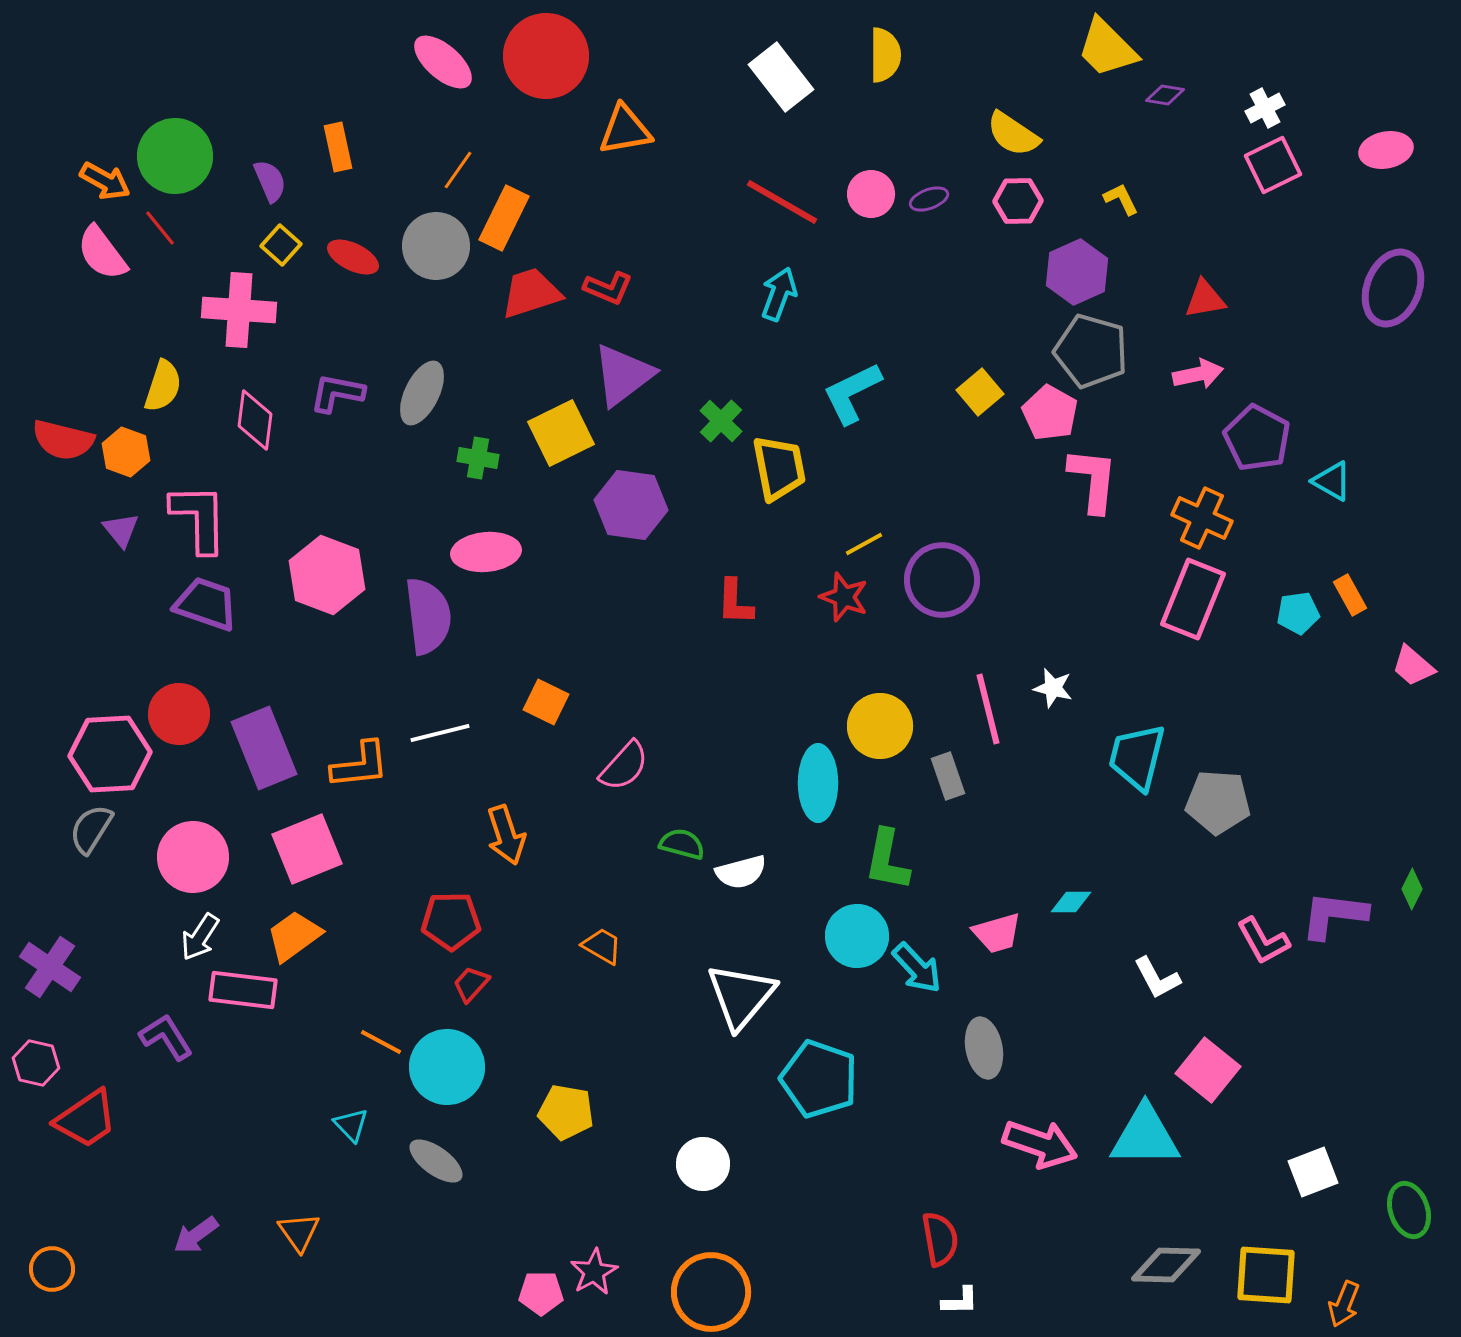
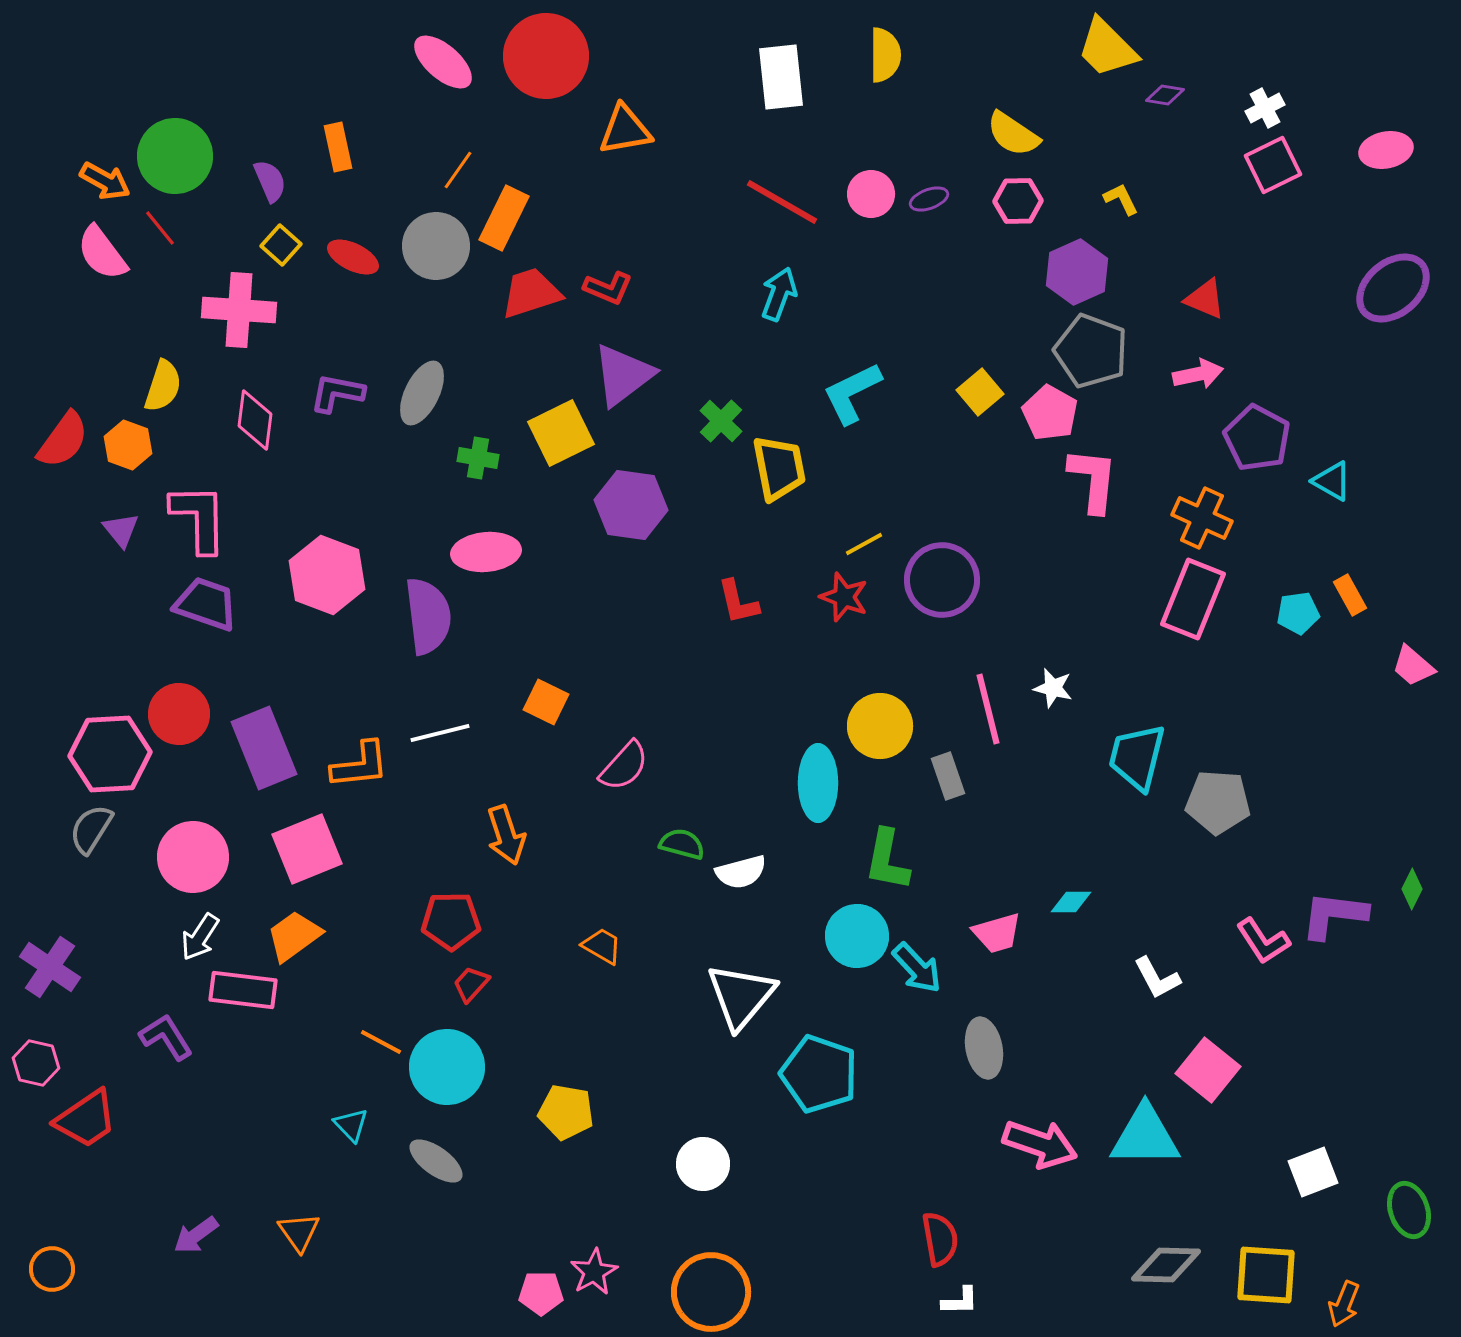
white rectangle at (781, 77): rotated 32 degrees clockwise
purple ellipse at (1393, 288): rotated 28 degrees clockwise
red triangle at (1205, 299): rotated 33 degrees clockwise
gray pentagon at (1091, 351): rotated 4 degrees clockwise
red semicircle at (63, 440): rotated 68 degrees counterclockwise
orange hexagon at (126, 452): moved 2 px right, 7 px up
red L-shape at (735, 602): moved 3 px right; rotated 15 degrees counterclockwise
pink L-shape at (1263, 941): rotated 4 degrees counterclockwise
cyan pentagon at (819, 1079): moved 5 px up
